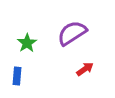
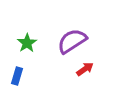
purple semicircle: moved 8 px down
blue rectangle: rotated 12 degrees clockwise
